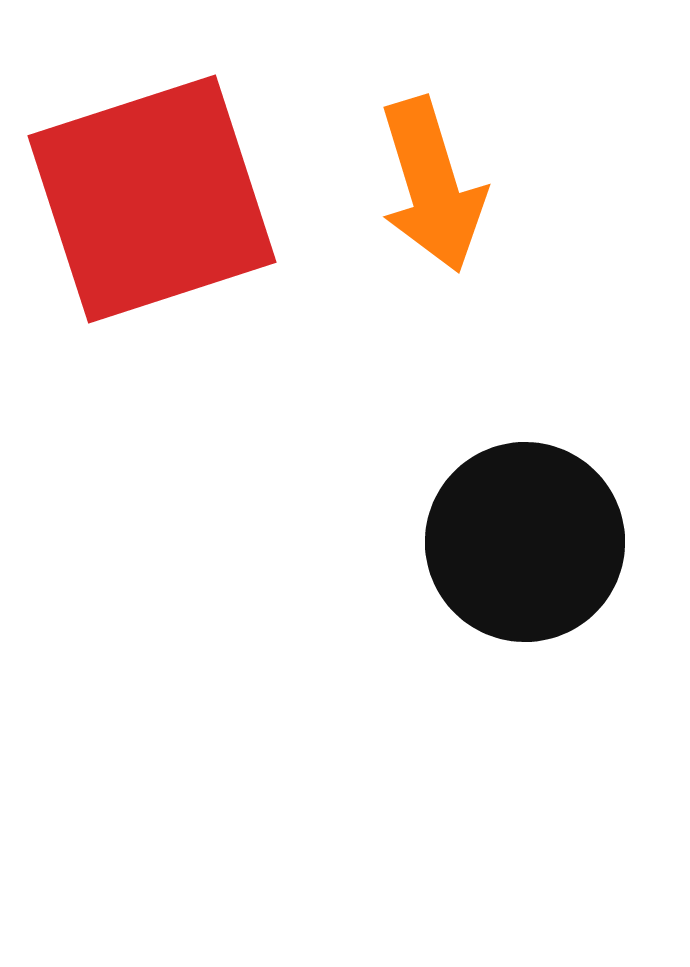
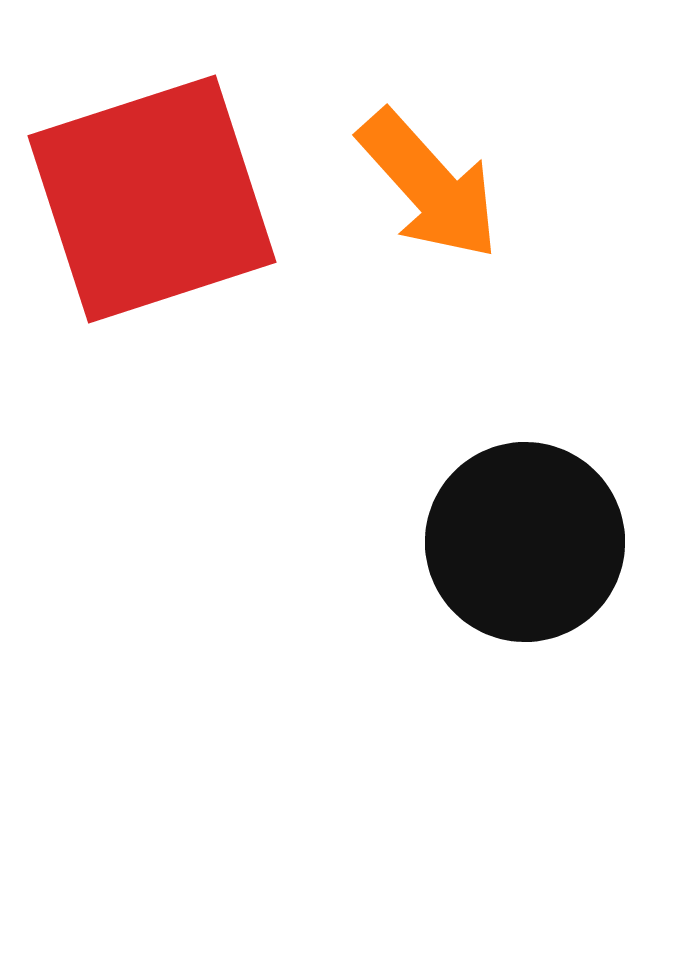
orange arrow: moved 3 px left; rotated 25 degrees counterclockwise
